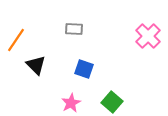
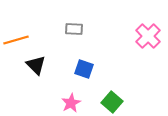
orange line: rotated 40 degrees clockwise
